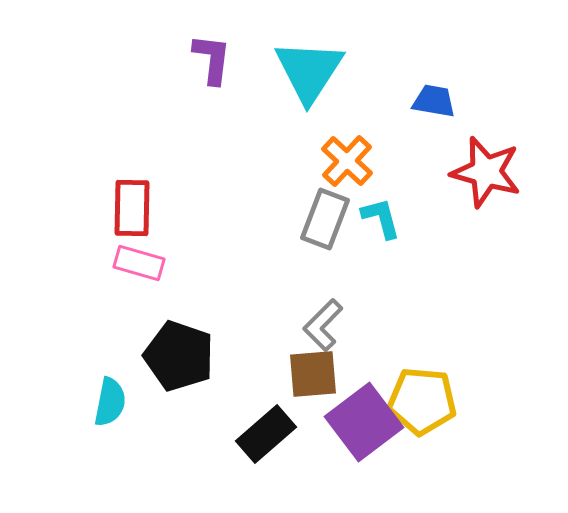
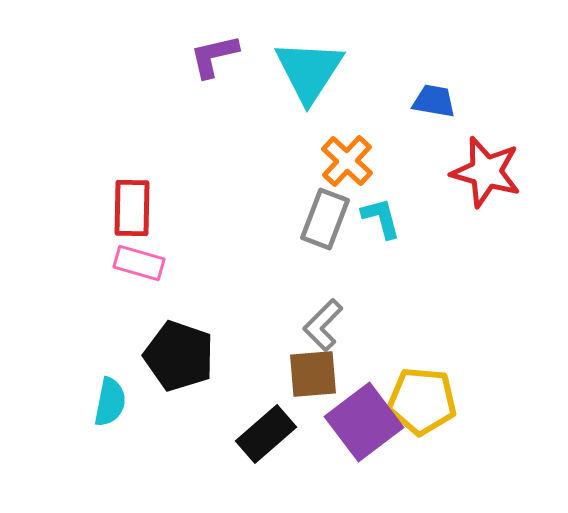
purple L-shape: moved 2 px right, 3 px up; rotated 110 degrees counterclockwise
